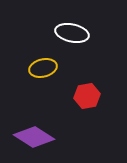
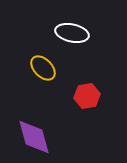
yellow ellipse: rotated 60 degrees clockwise
purple diamond: rotated 42 degrees clockwise
